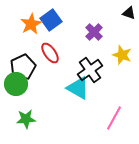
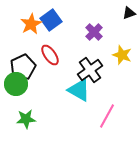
black triangle: rotated 40 degrees counterclockwise
red ellipse: moved 2 px down
cyan triangle: moved 1 px right, 2 px down
pink line: moved 7 px left, 2 px up
